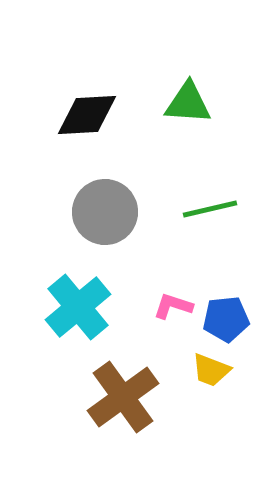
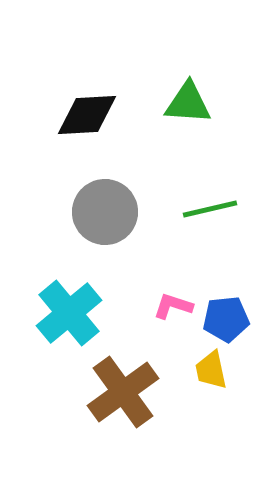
cyan cross: moved 9 px left, 6 px down
yellow trapezoid: rotated 57 degrees clockwise
brown cross: moved 5 px up
